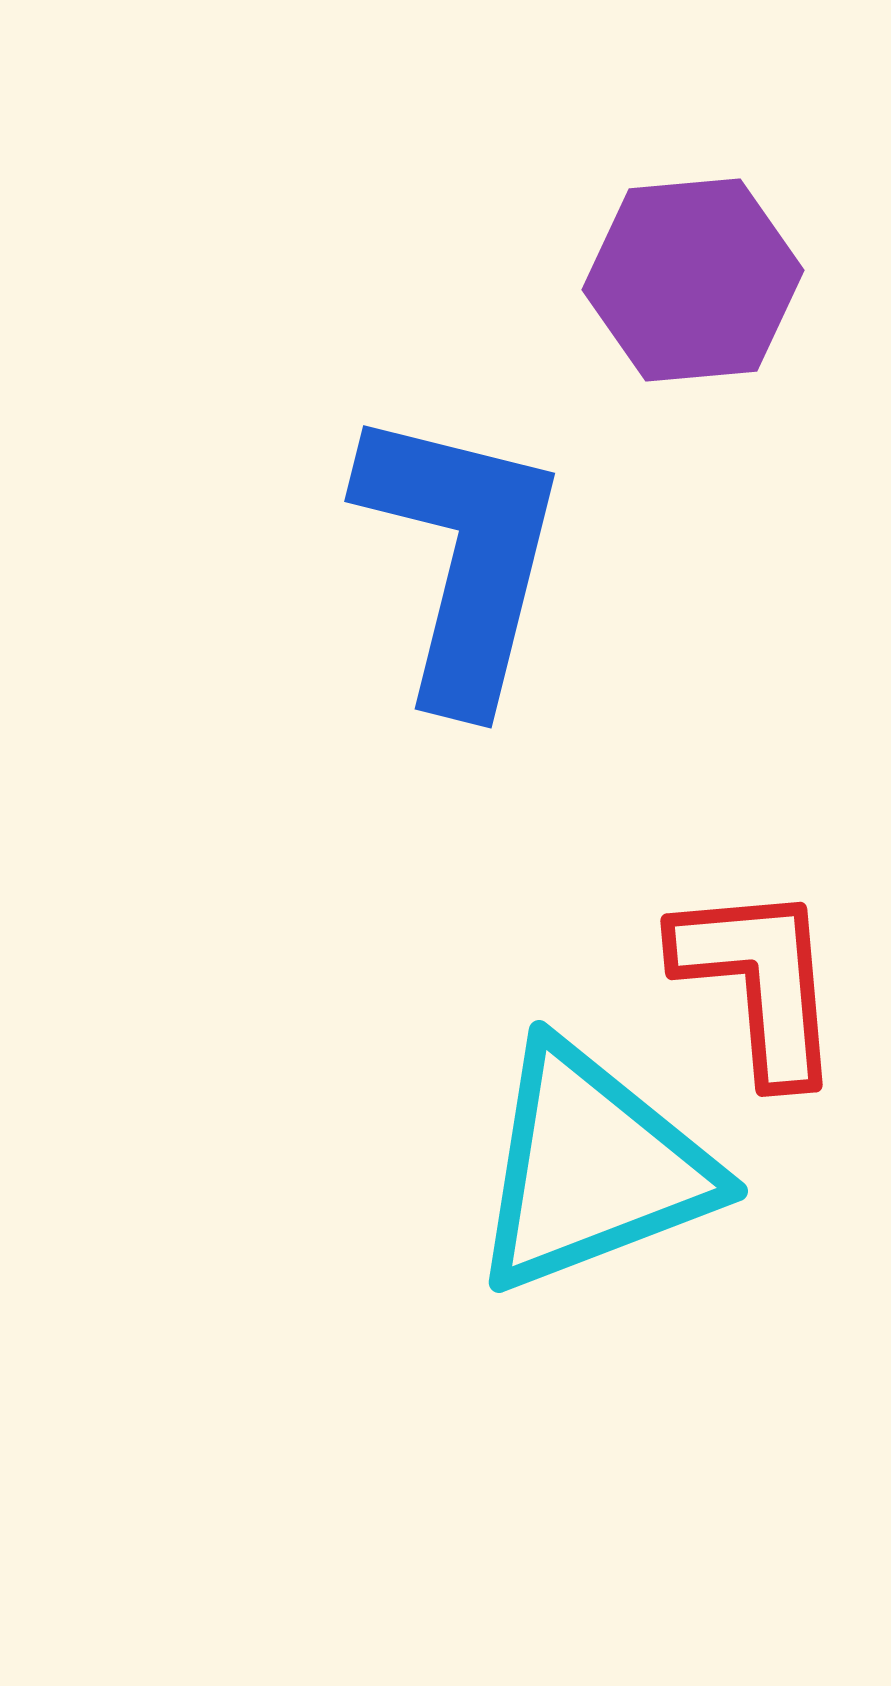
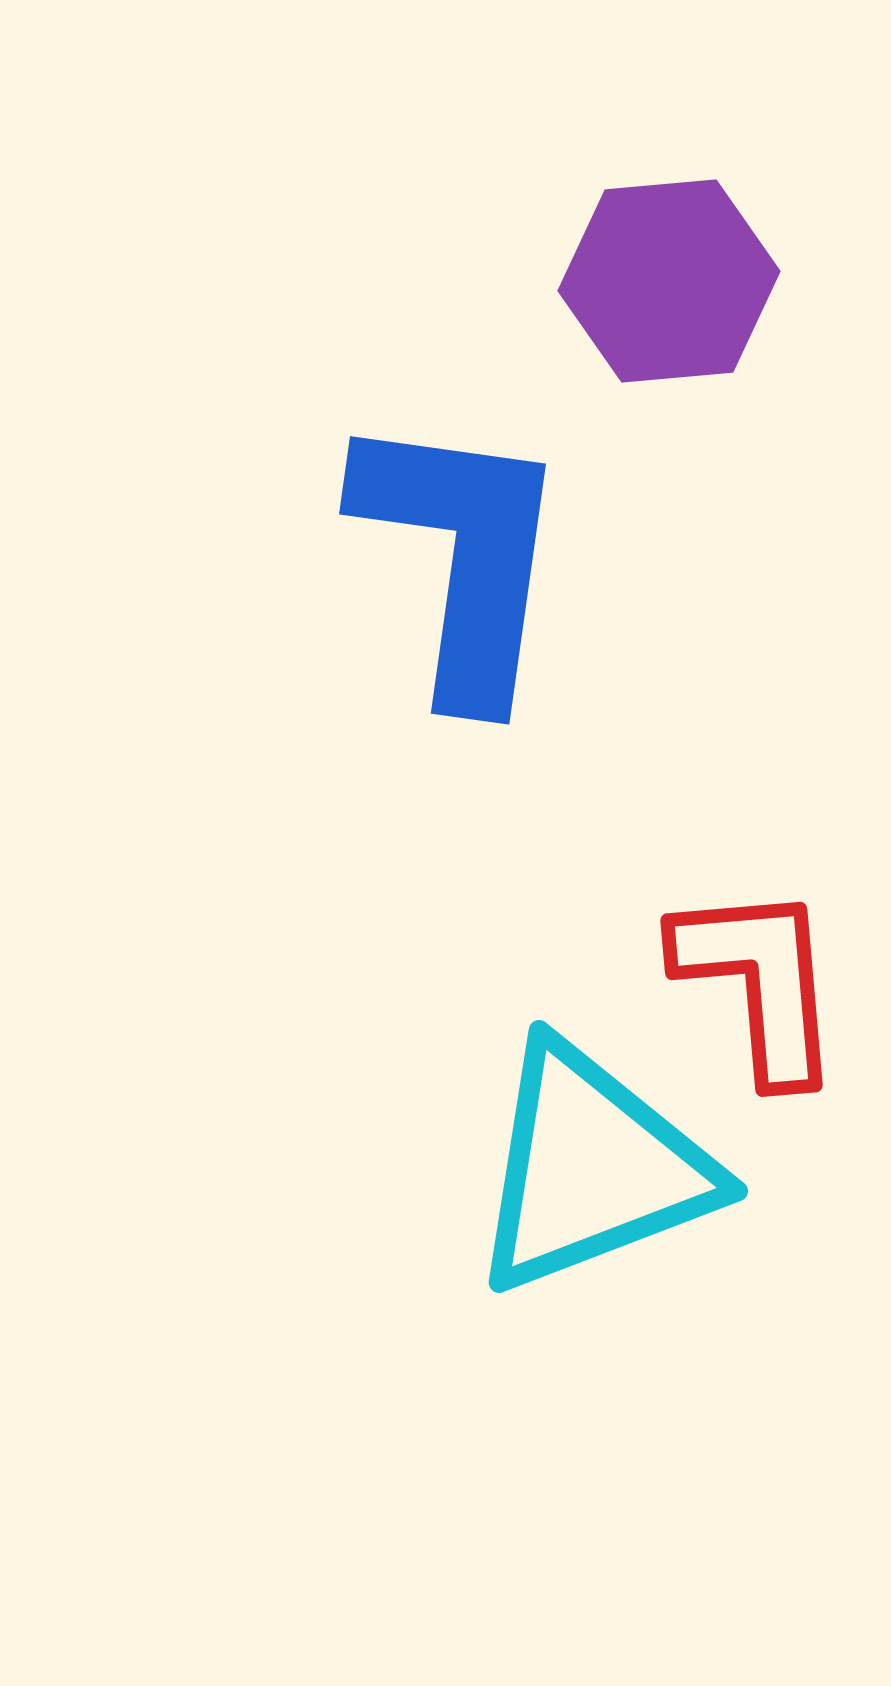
purple hexagon: moved 24 px left, 1 px down
blue L-shape: rotated 6 degrees counterclockwise
